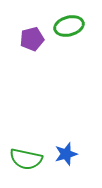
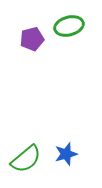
green semicircle: rotated 52 degrees counterclockwise
